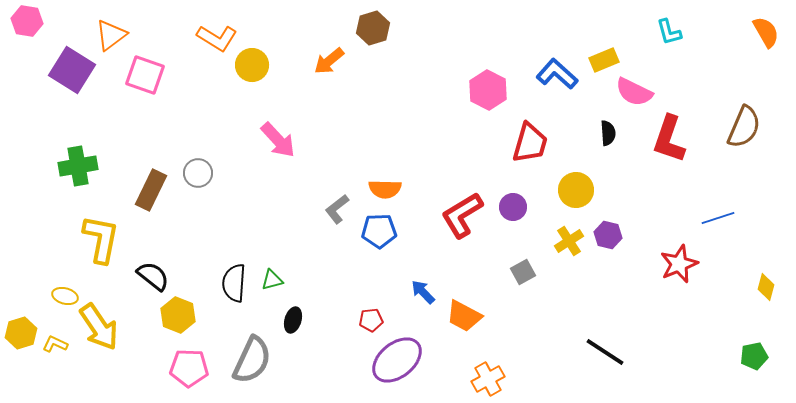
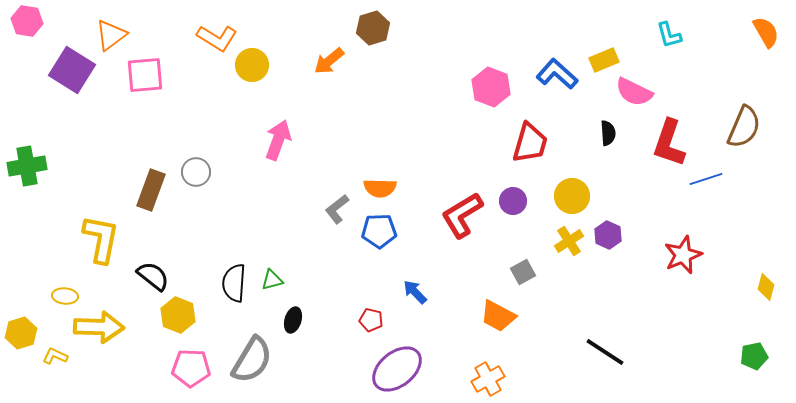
cyan L-shape at (669, 32): moved 3 px down
pink square at (145, 75): rotated 24 degrees counterclockwise
pink hexagon at (488, 90): moved 3 px right, 3 px up; rotated 6 degrees counterclockwise
red L-shape at (669, 139): moved 4 px down
pink arrow at (278, 140): rotated 117 degrees counterclockwise
green cross at (78, 166): moved 51 px left
gray circle at (198, 173): moved 2 px left, 1 px up
orange semicircle at (385, 189): moved 5 px left, 1 px up
brown rectangle at (151, 190): rotated 6 degrees counterclockwise
yellow circle at (576, 190): moved 4 px left, 6 px down
purple circle at (513, 207): moved 6 px up
blue line at (718, 218): moved 12 px left, 39 px up
purple hexagon at (608, 235): rotated 12 degrees clockwise
red star at (679, 264): moved 4 px right, 9 px up
blue arrow at (423, 292): moved 8 px left
yellow ellipse at (65, 296): rotated 10 degrees counterclockwise
orange trapezoid at (464, 316): moved 34 px right
red pentagon at (371, 320): rotated 20 degrees clockwise
yellow arrow at (99, 327): rotated 54 degrees counterclockwise
yellow L-shape at (55, 344): moved 12 px down
gray semicircle at (252, 360): rotated 6 degrees clockwise
purple ellipse at (397, 360): moved 9 px down
pink pentagon at (189, 368): moved 2 px right
